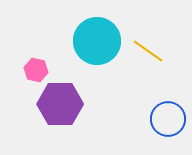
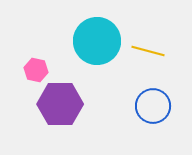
yellow line: rotated 20 degrees counterclockwise
blue circle: moved 15 px left, 13 px up
